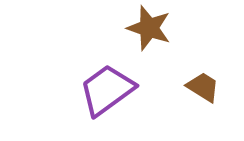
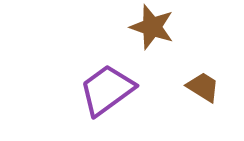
brown star: moved 3 px right, 1 px up
